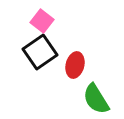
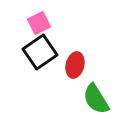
pink square: moved 3 px left, 2 px down; rotated 25 degrees clockwise
